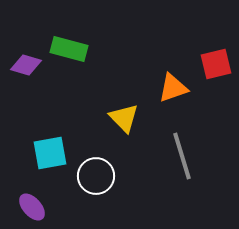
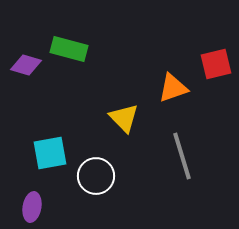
purple ellipse: rotated 52 degrees clockwise
